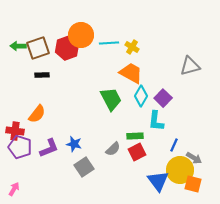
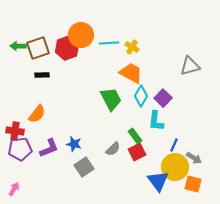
green rectangle: rotated 56 degrees clockwise
purple pentagon: moved 2 px down; rotated 25 degrees counterclockwise
yellow circle: moved 5 px left, 3 px up
